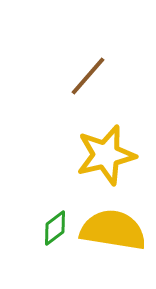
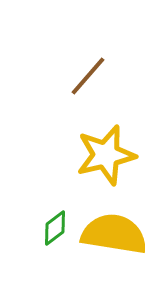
yellow semicircle: moved 1 px right, 4 px down
